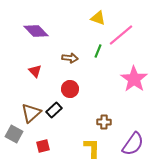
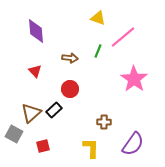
purple diamond: rotated 40 degrees clockwise
pink line: moved 2 px right, 2 px down
yellow L-shape: moved 1 px left
